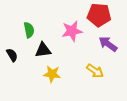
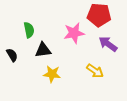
pink star: moved 2 px right, 2 px down
